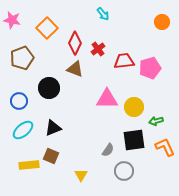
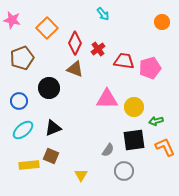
red trapezoid: rotated 15 degrees clockwise
